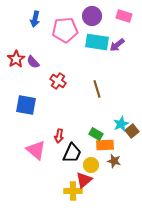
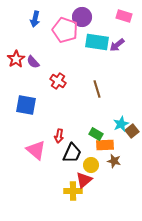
purple circle: moved 10 px left, 1 px down
pink pentagon: rotated 25 degrees clockwise
